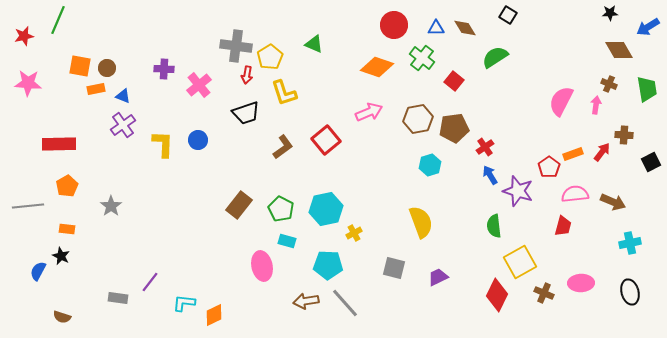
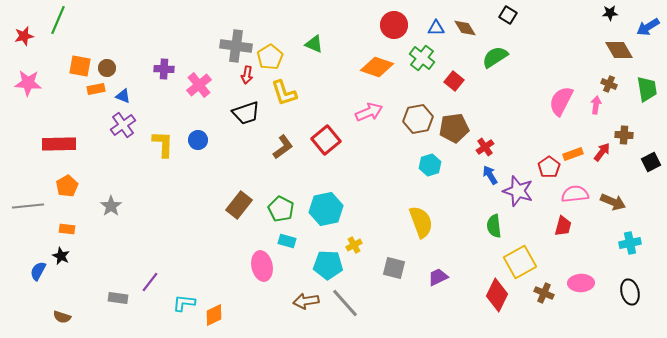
yellow cross at (354, 233): moved 12 px down
